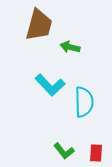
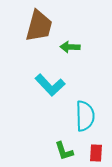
brown trapezoid: moved 1 px down
green arrow: rotated 12 degrees counterclockwise
cyan semicircle: moved 1 px right, 14 px down
green L-shape: rotated 20 degrees clockwise
